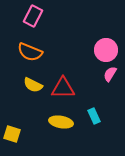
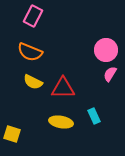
yellow semicircle: moved 3 px up
